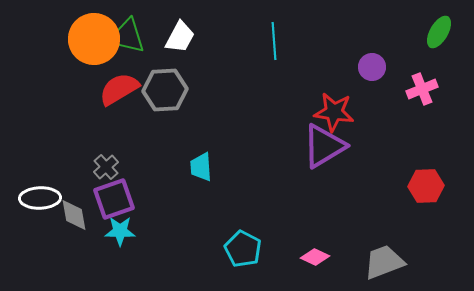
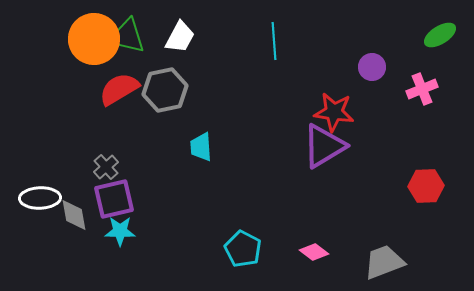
green ellipse: moved 1 px right, 3 px down; rotated 28 degrees clockwise
gray hexagon: rotated 9 degrees counterclockwise
cyan trapezoid: moved 20 px up
purple square: rotated 6 degrees clockwise
pink diamond: moved 1 px left, 5 px up; rotated 12 degrees clockwise
